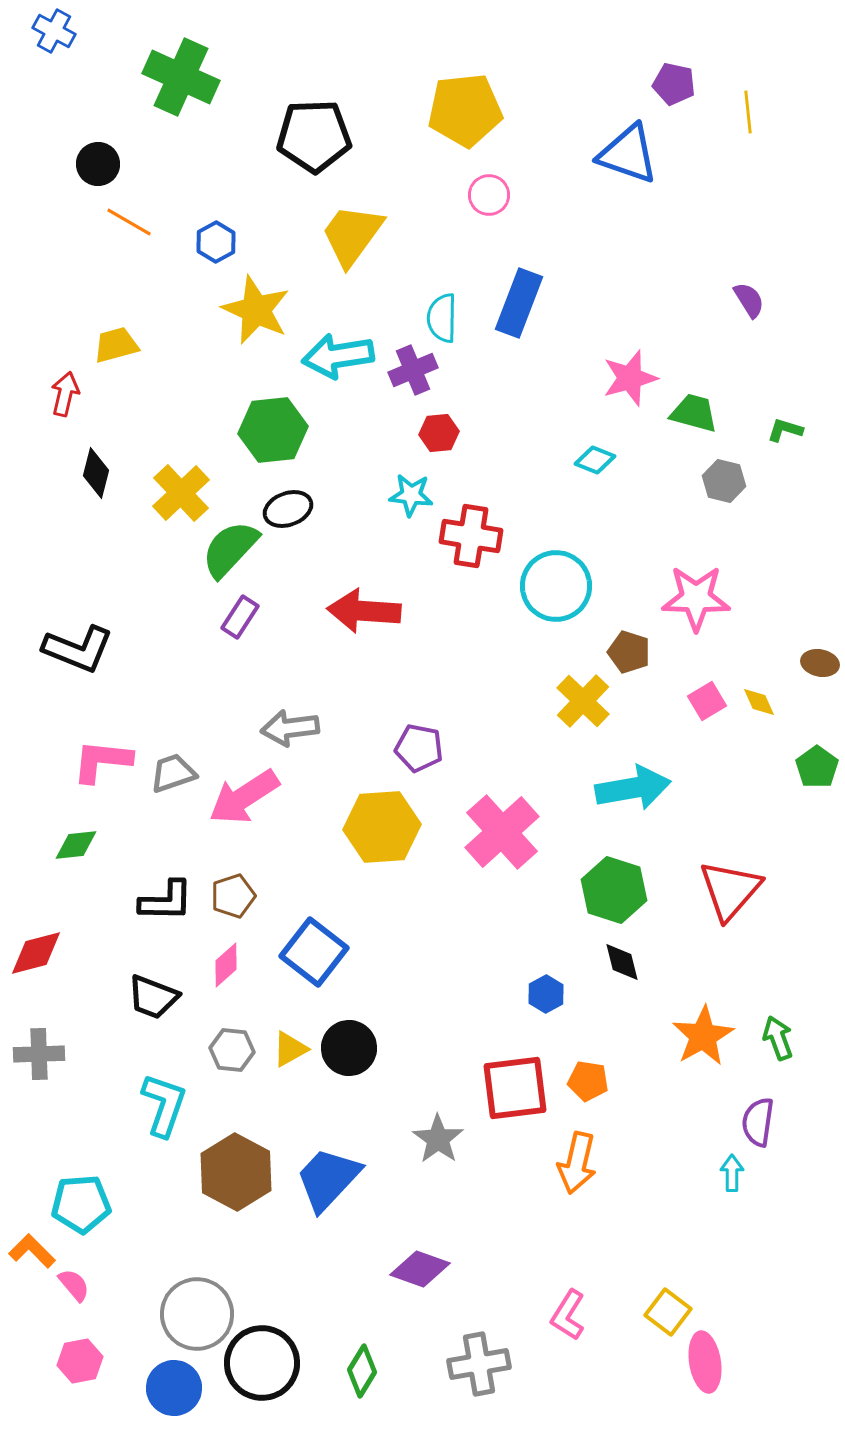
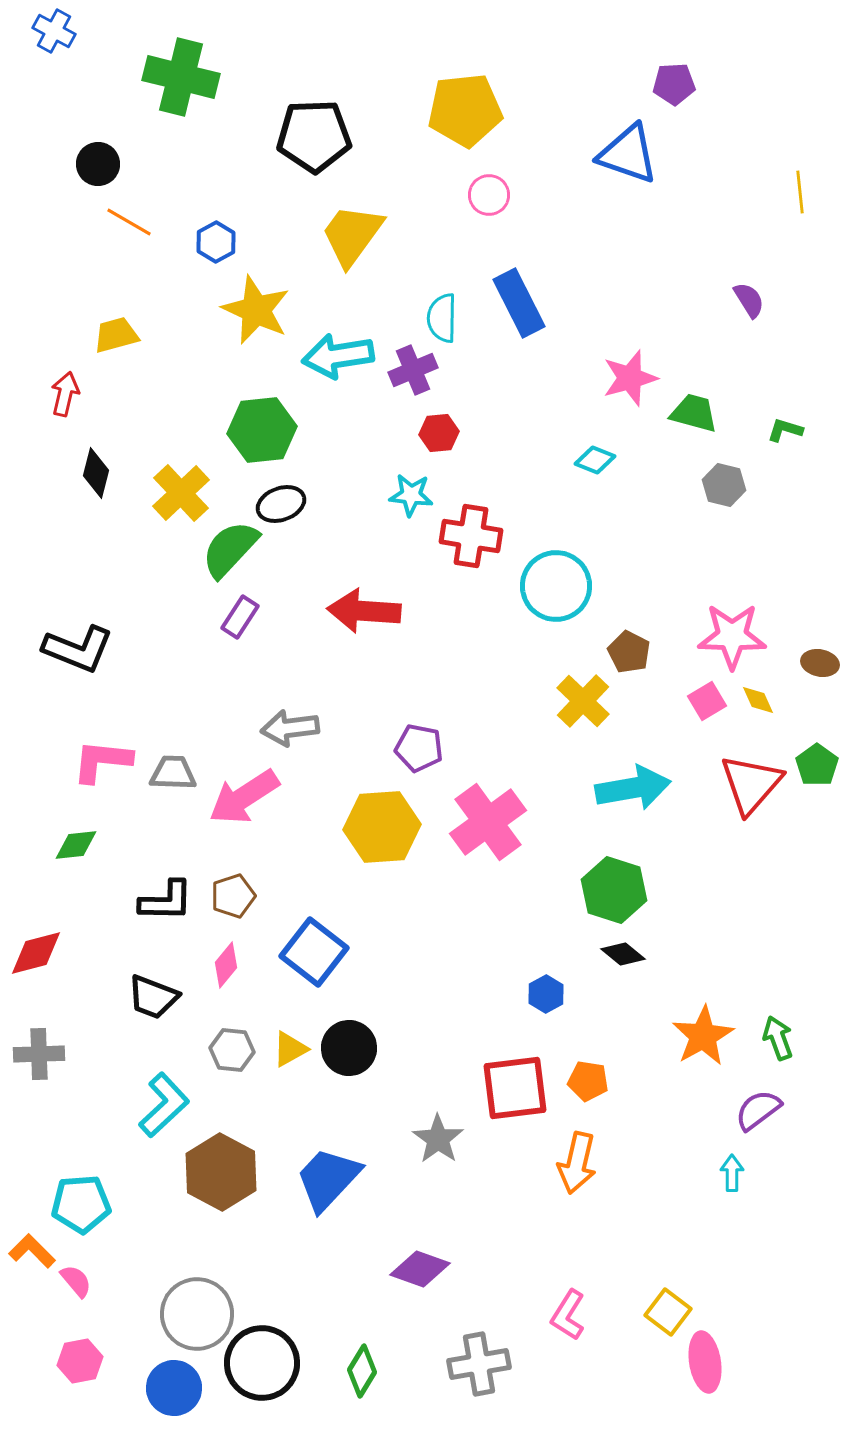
green cross at (181, 77): rotated 10 degrees counterclockwise
purple pentagon at (674, 84): rotated 15 degrees counterclockwise
yellow line at (748, 112): moved 52 px right, 80 px down
blue rectangle at (519, 303): rotated 48 degrees counterclockwise
yellow trapezoid at (116, 345): moved 10 px up
green hexagon at (273, 430): moved 11 px left
gray hexagon at (724, 481): moved 4 px down
black ellipse at (288, 509): moved 7 px left, 5 px up
pink star at (696, 598): moved 36 px right, 38 px down
brown pentagon at (629, 652): rotated 9 degrees clockwise
yellow diamond at (759, 702): moved 1 px left, 2 px up
green pentagon at (817, 767): moved 2 px up
gray trapezoid at (173, 773): rotated 21 degrees clockwise
pink cross at (502, 832): moved 14 px left, 10 px up; rotated 6 degrees clockwise
red triangle at (730, 890): moved 21 px right, 106 px up
black diamond at (622, 962): moved 1 px right, 8 px up; rotated 36 degrees counterclockwise
pink diamond at (226, 965): rotated 9 degrees counterclockwise
cyan L-shape at (164, 1105): rotated 28 degrees clockwise
purple semicircle at (758, 1122): moved 12 px up; rotated 45 degrees clockwise
brown hexagon at (236, 1172): moved 15 px left
pink semicircle at (74, 1285): moved 2 px right, 4 px up
